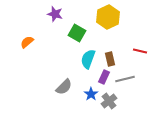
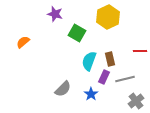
orange semicircle: moved 4 px left
red line: rotated 16 degrees counterclockwise
cyan semicircle: moved 1 px right, 2 px down
gray semicircle: moved 1 px left, 2 px down
gray cross: moved 27 px right
